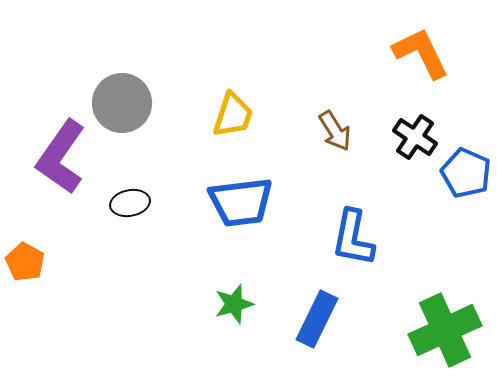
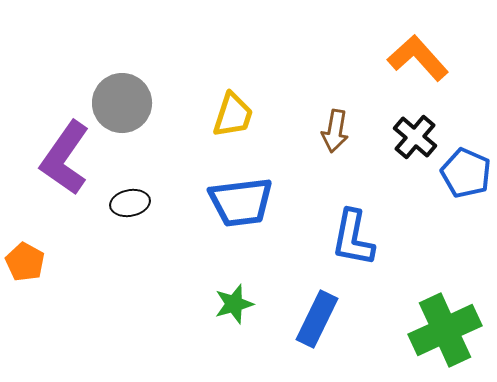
orange L-shape: moved 3 px left, 5 px down; rotated 16 degrees counterclockwise
brown arrow: rotated 42 degrees clockwise
black cross: rotated 6 degrees clockwise
purple L-shape: moved 4 px right, 1 px down
